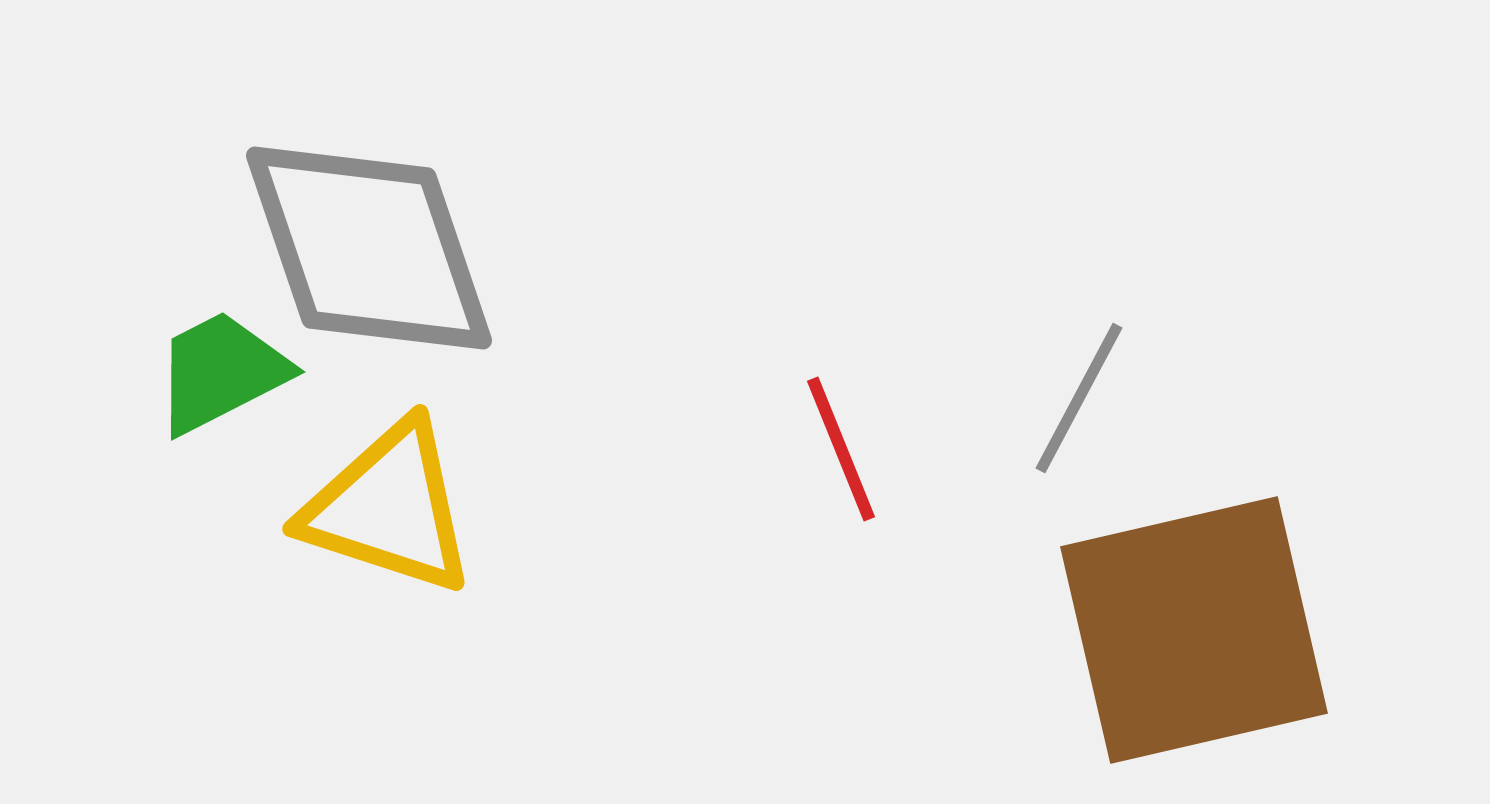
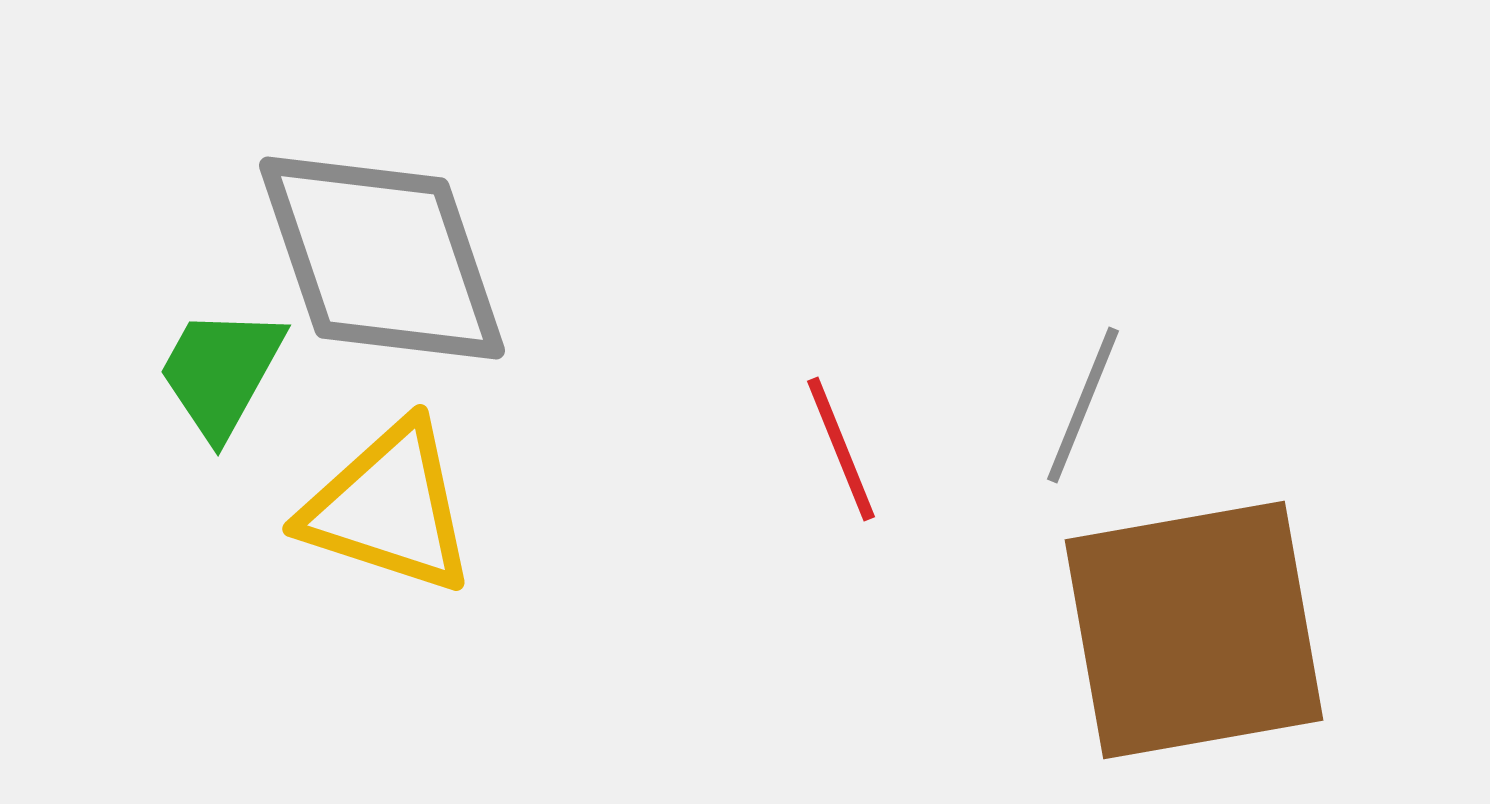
gray diamond: moved 13 px right, 10 px down
green trapezoid: rotated 34 degrees counterclockwise
gray line: moved 4 px right, 7 px down; rotated 6 degrees counterclockwise
brown square: rotated 3 degrees clockwise
